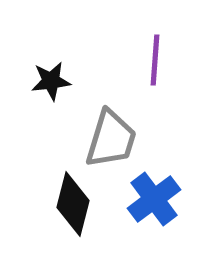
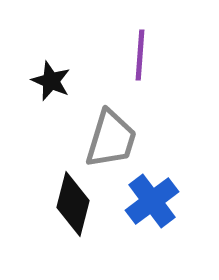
purple line: moved 15 px left, 5 px up
black star: rotated 30 degrees clockwise
blue cross: moved 2 px left, 2 px down
